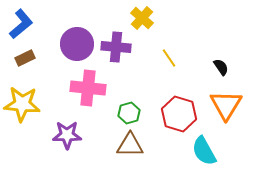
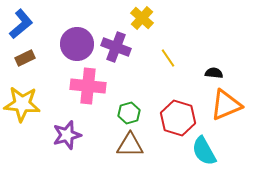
purple cross: rotated 16 degrees clockwise
yellow line: moved 1 px left
black semicircle: moved 7 px left, 6 px down; rotated 48 degrees counterclockwise
pink cross: moved 2 px up
orange triangle: rotated 36 degrees clockwise
red hexagon: moved 1 px left, 4 px down
purple star: rotated 16 degrees counterclockwise
